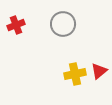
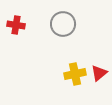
red cross: rotated 30 degrees clockwise
red triangle: moved 2 px down
